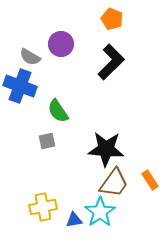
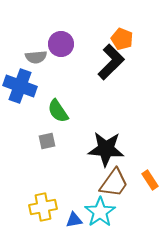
orange pentagon: moved 10 px right, 20 px down
gray semicircle: moved 6 px right; rotated 35 degrees counterclockwise
